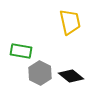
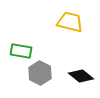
yellow trapezoid: rotated 64 degrees counterclockwise
black diamond: moved 10 px right
